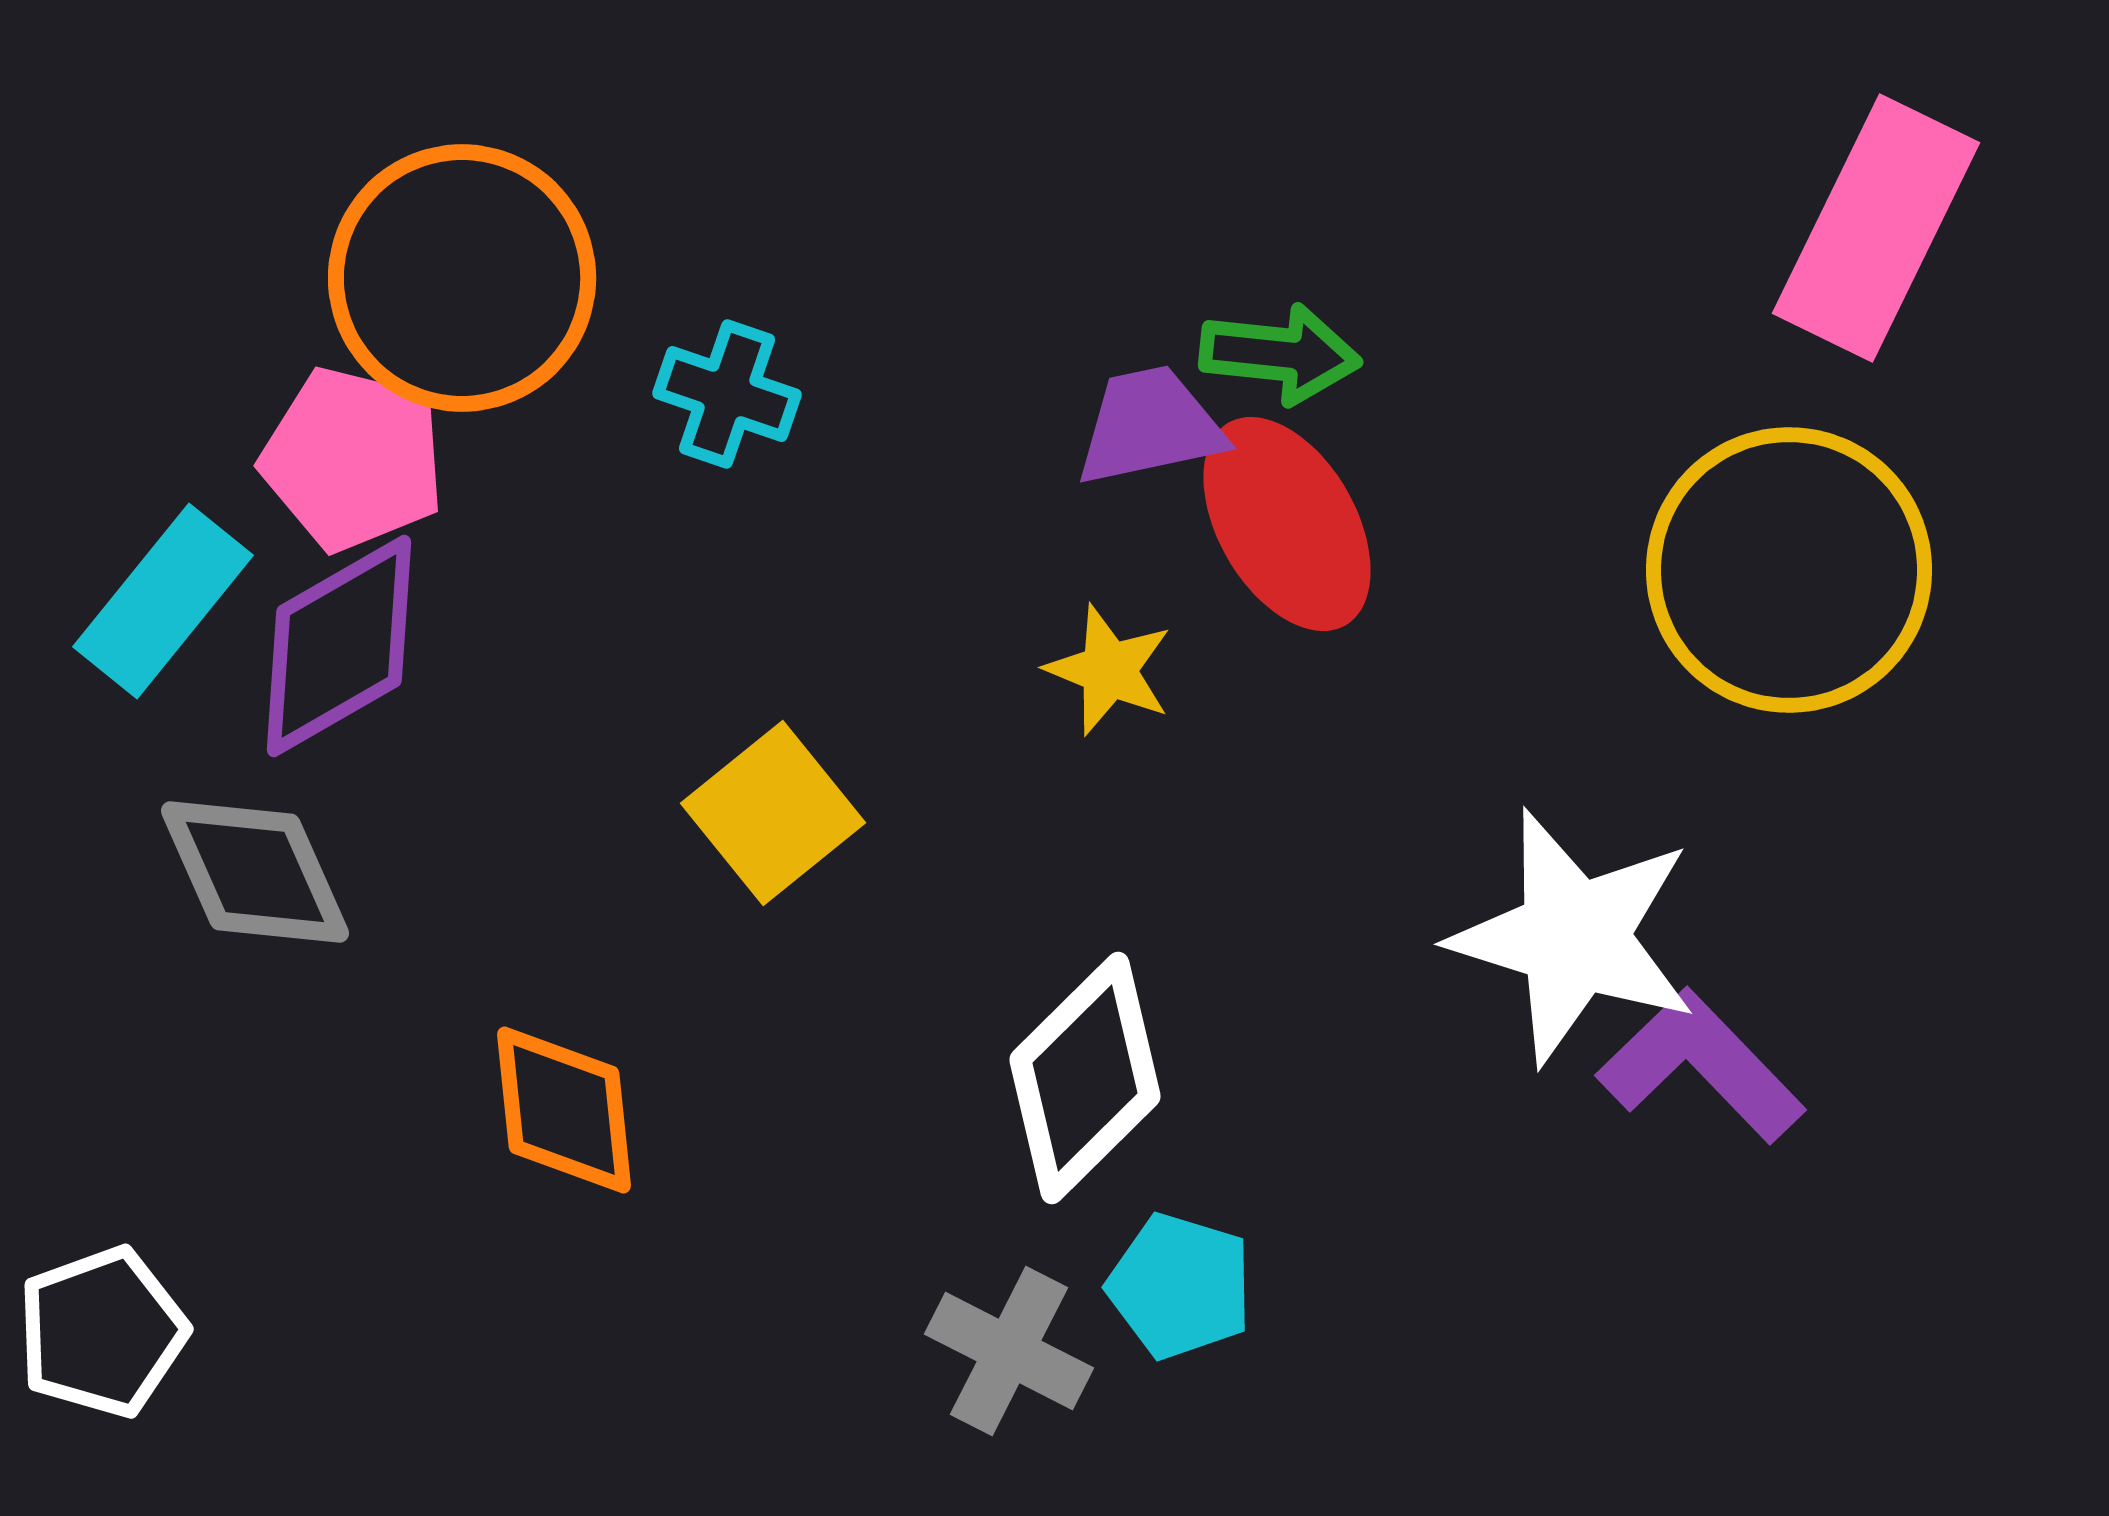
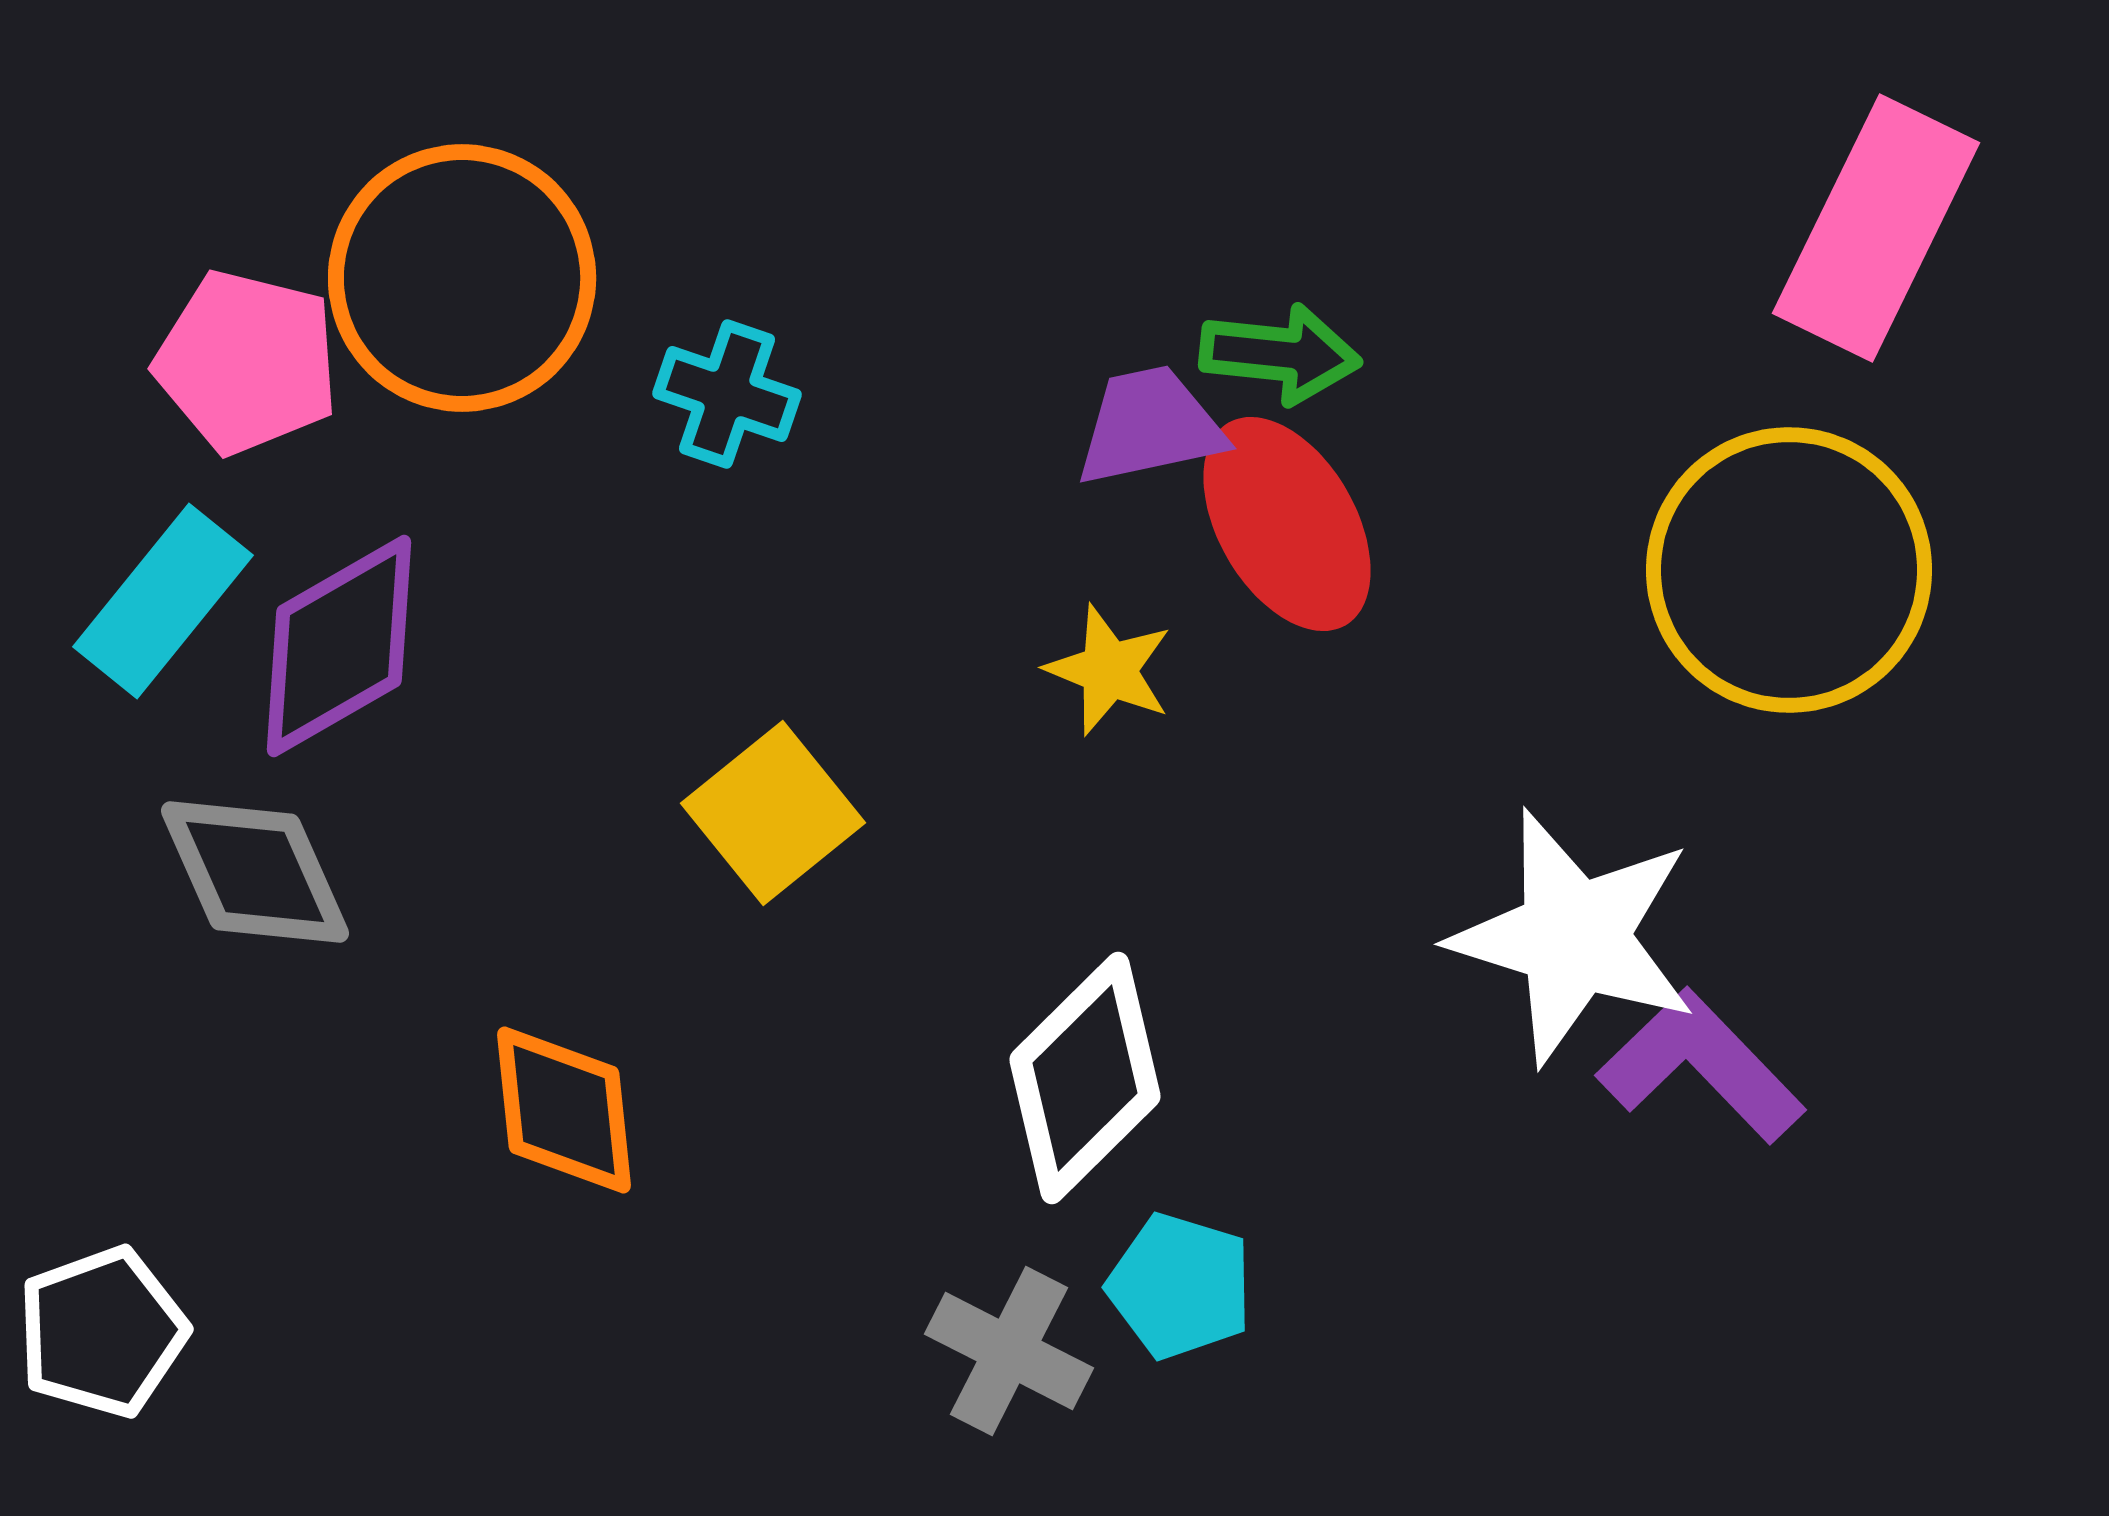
pink pentagon: moved 106 px left, 97 px up
